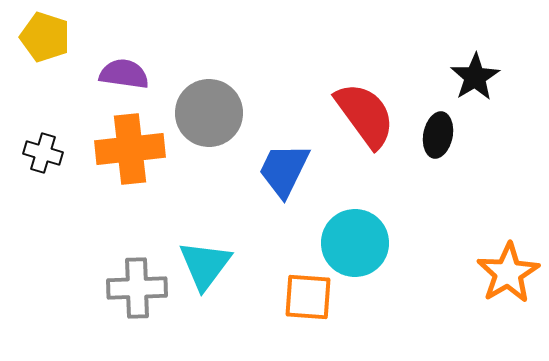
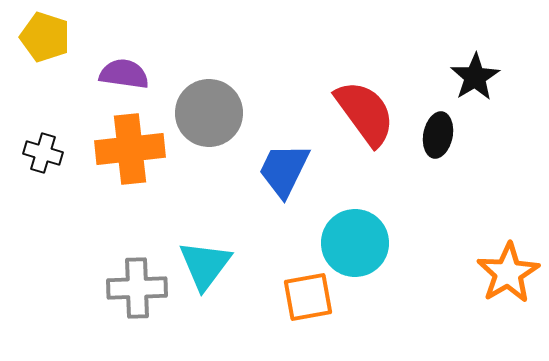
red semicircle: moved 2 px up
orange square: rotated 14 degrees counterclockwise
